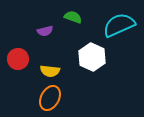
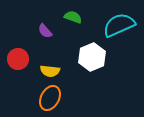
purple semicircle: rotated 63 degrees clockwise
white hexagon: rotated 12 degrees clockwise
